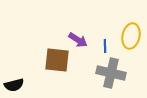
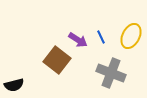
yellow ellipse: rotated 15 degrees clockwise
blue line: moved 4 px left, 9 px up; rotated 24 degrees counterclockwise
brown square: rotated 32 degrees clockwise
gray cross: rotated 8 degrees clockwise
